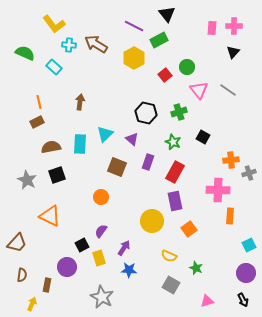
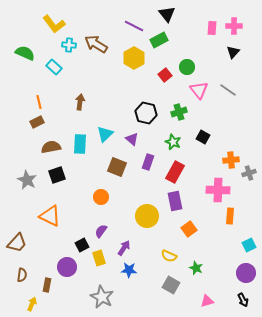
yellow circle at (152, 221): moved 5 px left, 5 px up
